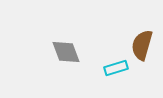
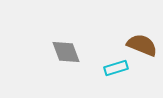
brown semicircle: rotated 96 degrees clockwise
